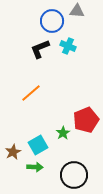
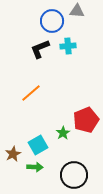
cyan cross: rotated 28 degrees counterclockwise
brown star: moved 2 px down
